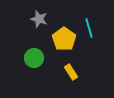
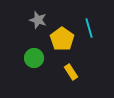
gray star: moved 1 px left, 1 px down
yellow pentagon: moved 2 px left
